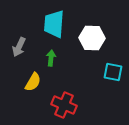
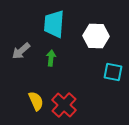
white hexagon: moved 4 px right, 2 px up
gray arrow: moved 2 px right, 4 px down; rotated 24 degrees clockwise
yellow semicircle: moved 3 px right, 19 px down; rotated 54 degrees counterclockwise
red cross: rotated 20 degrees clockwise
